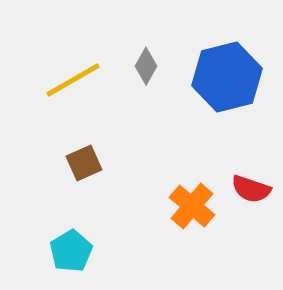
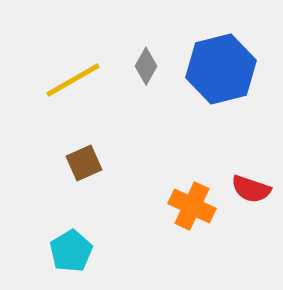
blue hexagon: moved 6 px left, 8 px up
orange cross: rotated 15 degrees counterclockwise
